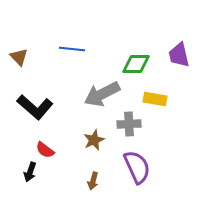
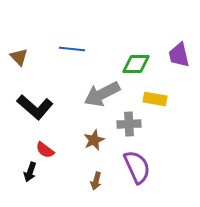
brown arrow: moved 3 px right
